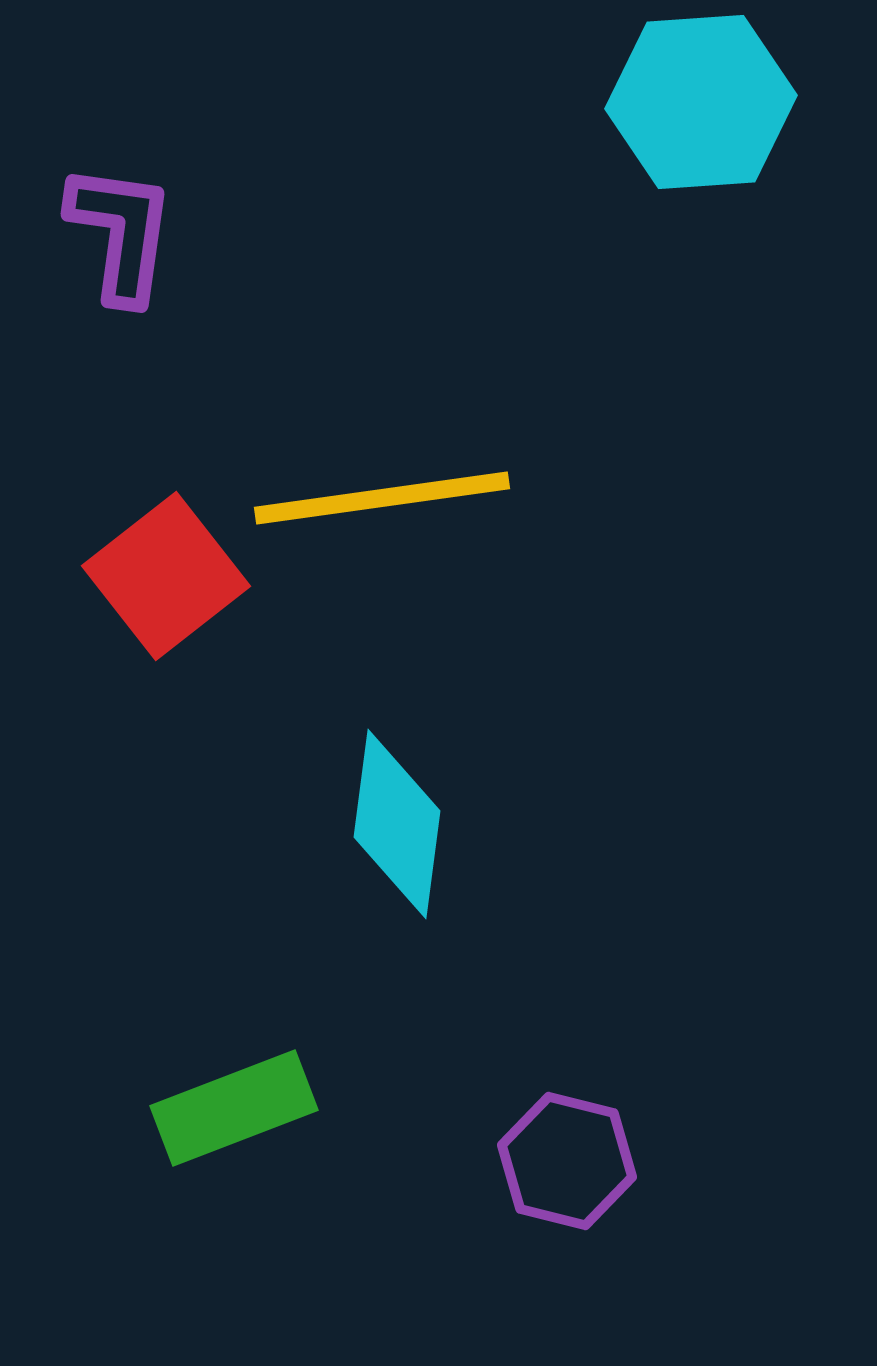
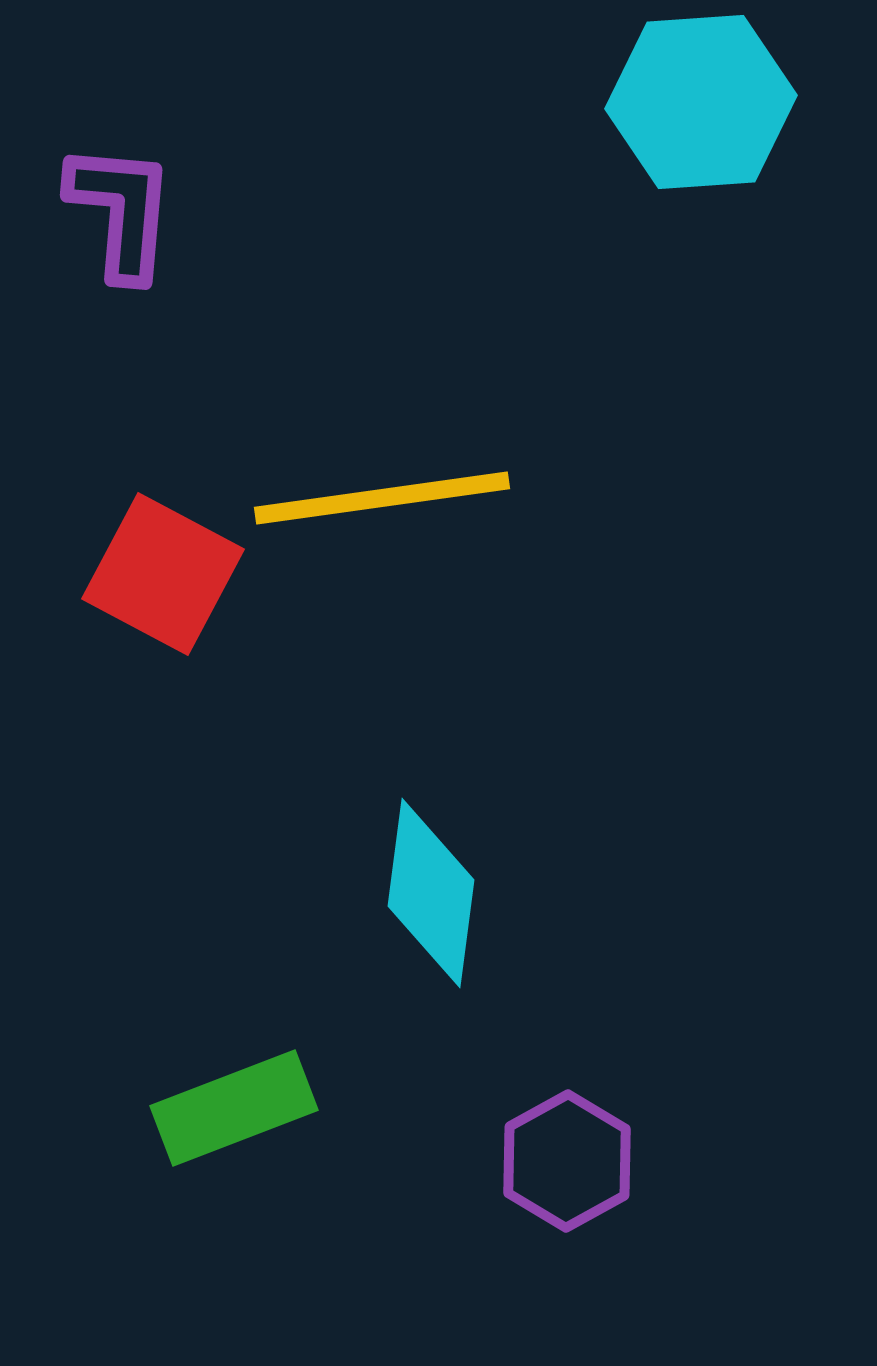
purple L-shape: moved 22 px up; rotated 3 degrees counterclockwise
red square: moved 3 px left, 2 px up; rotated 24 degrees counterclockwise
cyan diamond: moved 34 px right, 69 px down
purple hexagon: rotated 17 degrees clockwise
